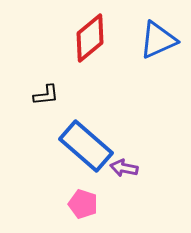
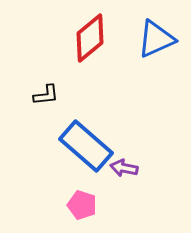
blue triangle: moved 2 px left, 1 px up
pink pentagon: moved 1 px left, 1 px down
